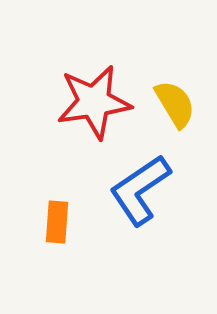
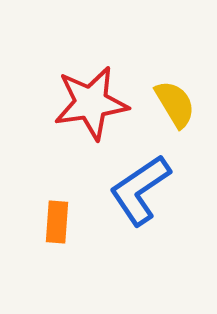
red star: moved 3 px left, 1 px down
